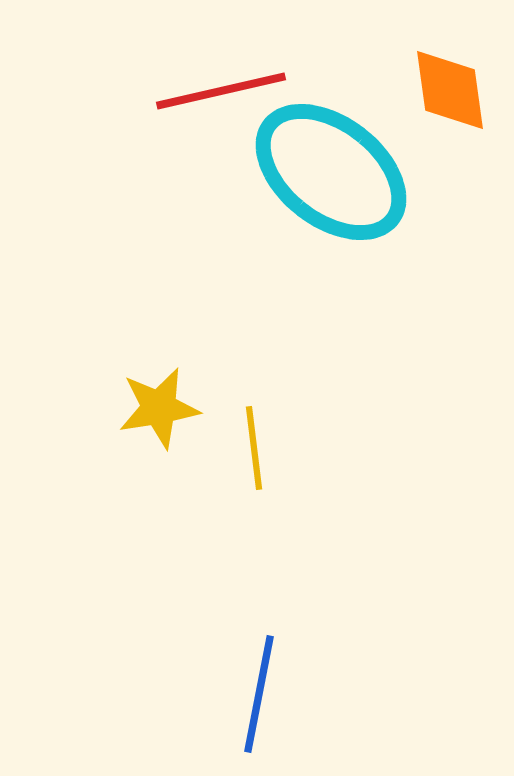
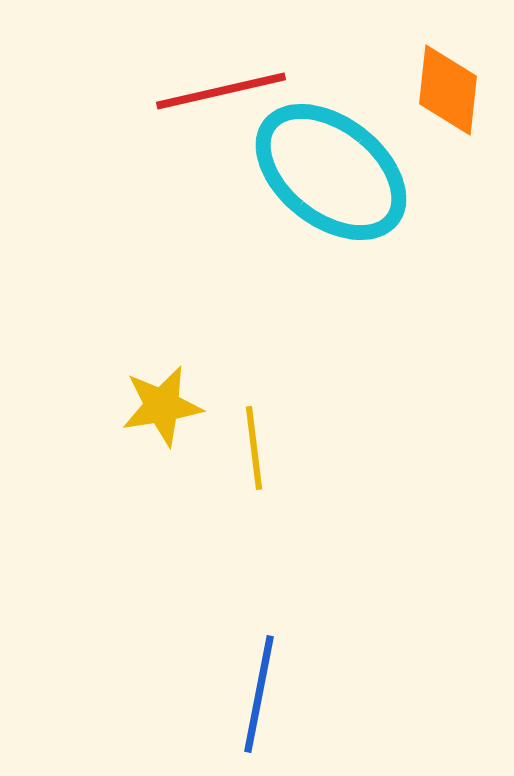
orange diamond: moved 2 px left; rotated 14 degrees clockwise
yellow star: moved 3 px right, 2 px up
